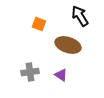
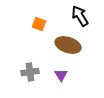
purple triangle: rotated 24 degrees clockwise
